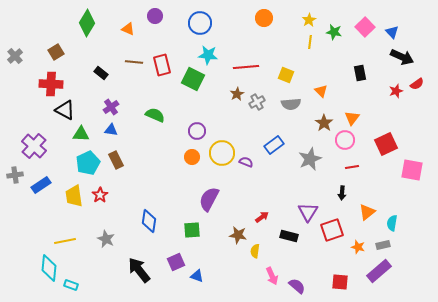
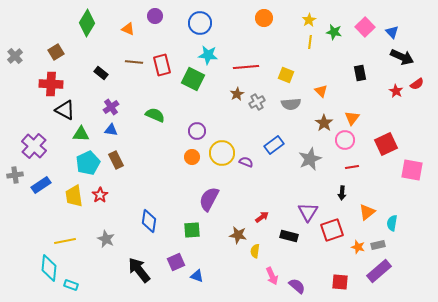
red star at (396, 91): rotated 24 degrees counterclockwise
gray rectangle at (383, 245): moved 5 px left
